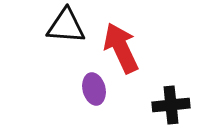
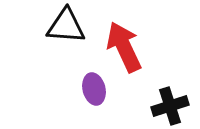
red arrow: moved 3 px right, 1 px up
black cross: moved 1 px left, 1 px down; rotated 12 degrees counterclockwise
